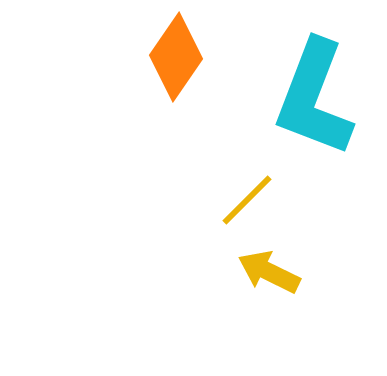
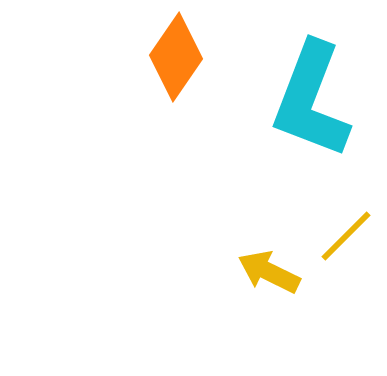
cyan L-shape: moved 3 px left, 2 px down
yellow line: moved 99 px right, 36 px down
